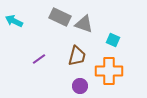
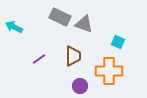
cyan arrow: moved 6 px down
cyan square: moved 5 px right, 2 px down
brown trapezoid: moved 4 px left; rotated 15 degrees counterclockwise
